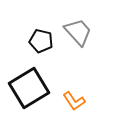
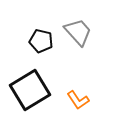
black square: moved 1 px right, 2 px down
orange L-shape: moved 4 px right, 1 px up
